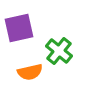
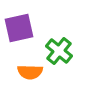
orange semicircle: rotated 15 degrees clockwise
